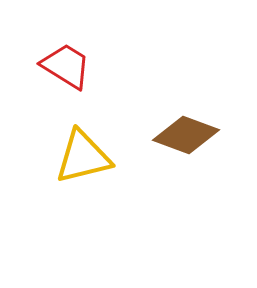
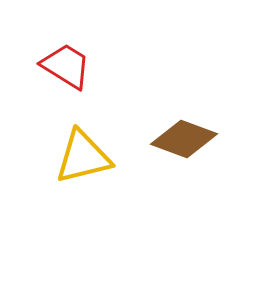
brown diamond: moved 2 px left, 4 px down
